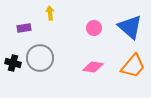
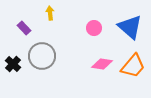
purple rectangle: rotated 56 degrees clockwise
gray circle: moved 2 px right, 2 px up
black cross: moved 1 px down; rotated 28 degrees clockwise
pink diamond: moved 9 px right, 3 px up
